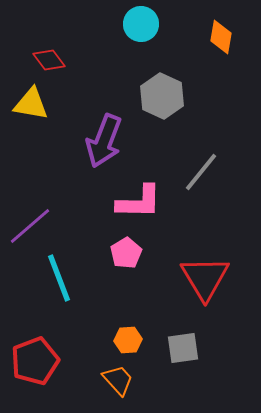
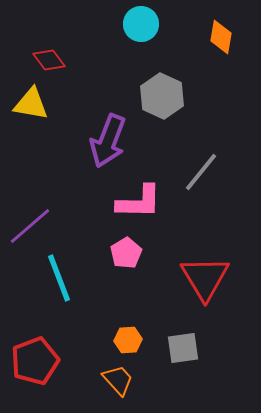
purple arrow: moved 4 px right
